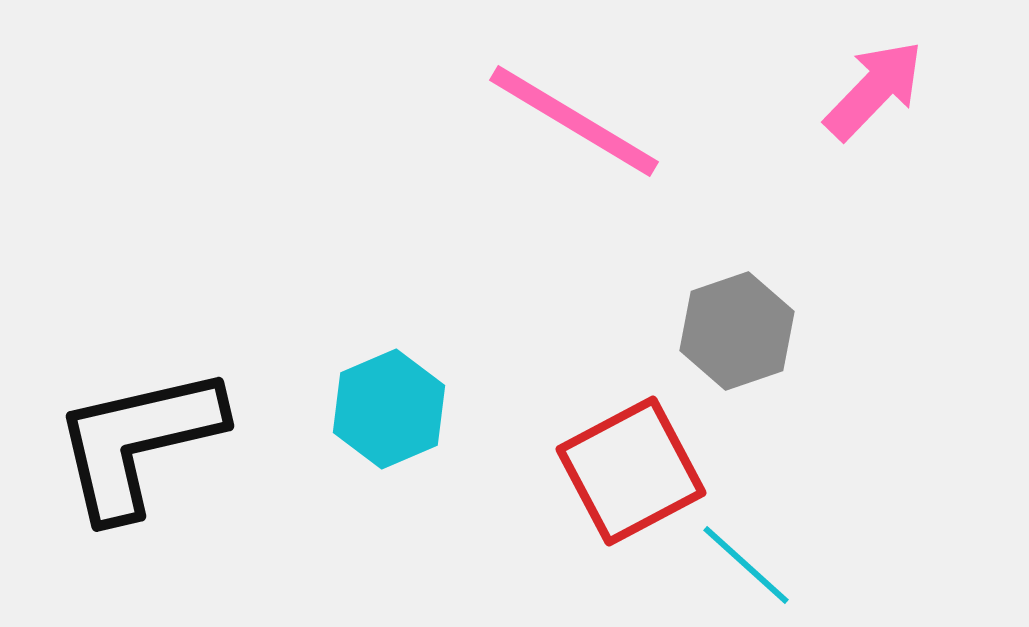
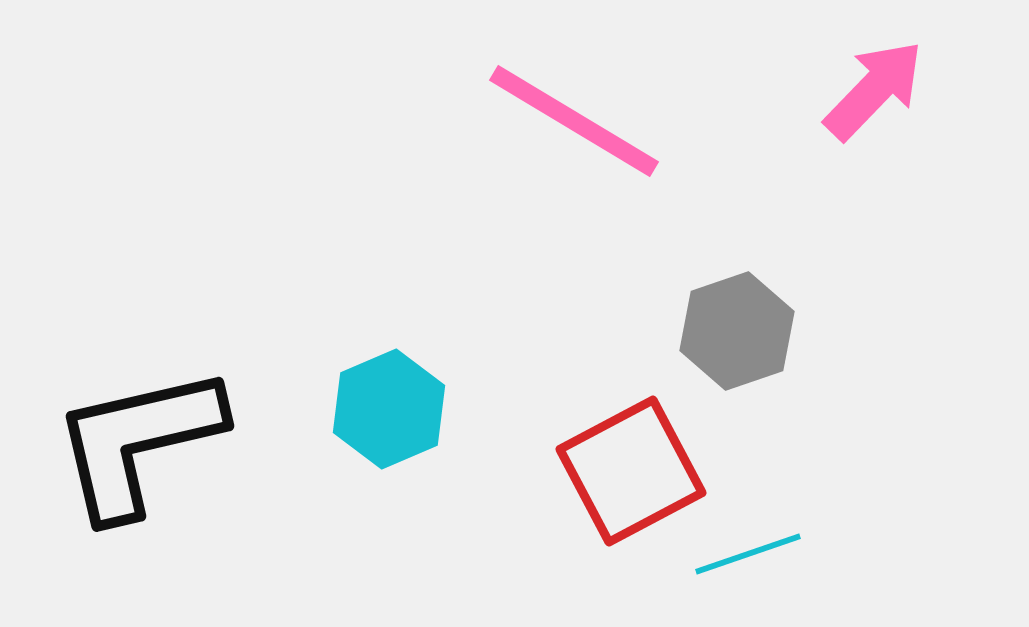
cyan line: moved 2 px right, 11 px up; rotated 61 degrees counterclockwise
